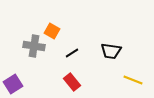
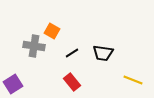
black trapezoid: moved 8 px left, 2 px down
